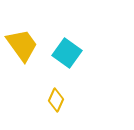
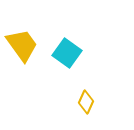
yellow diamond: moved 30 px right, 2 px down
